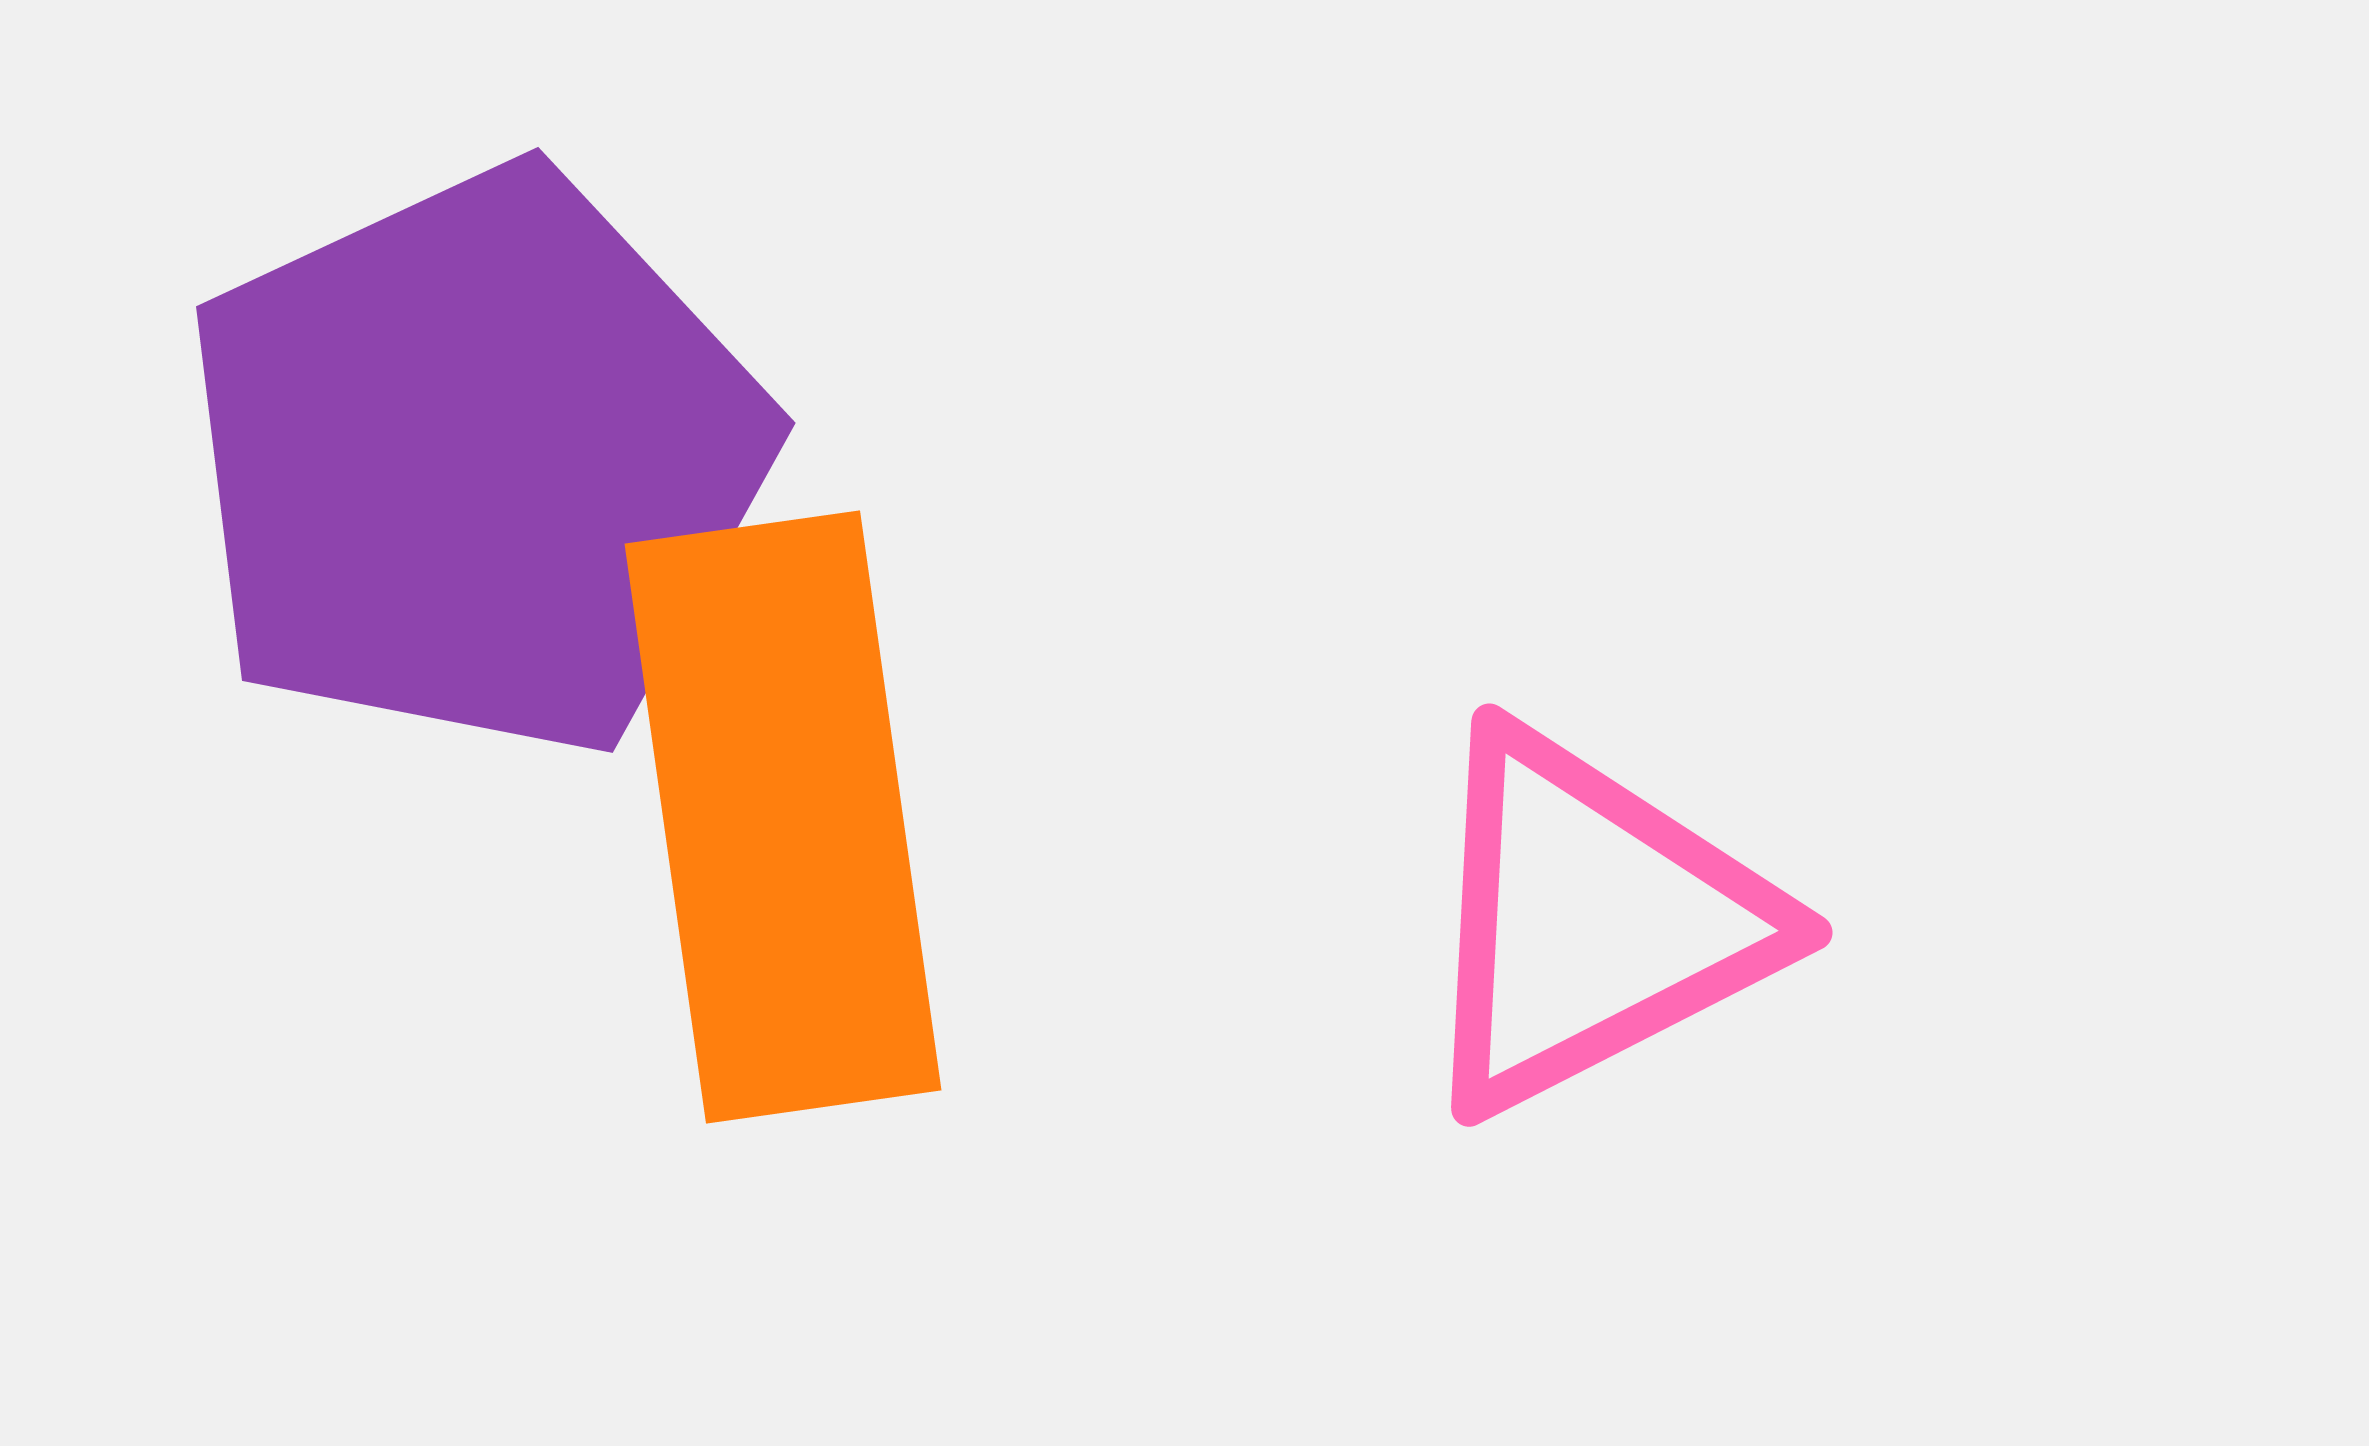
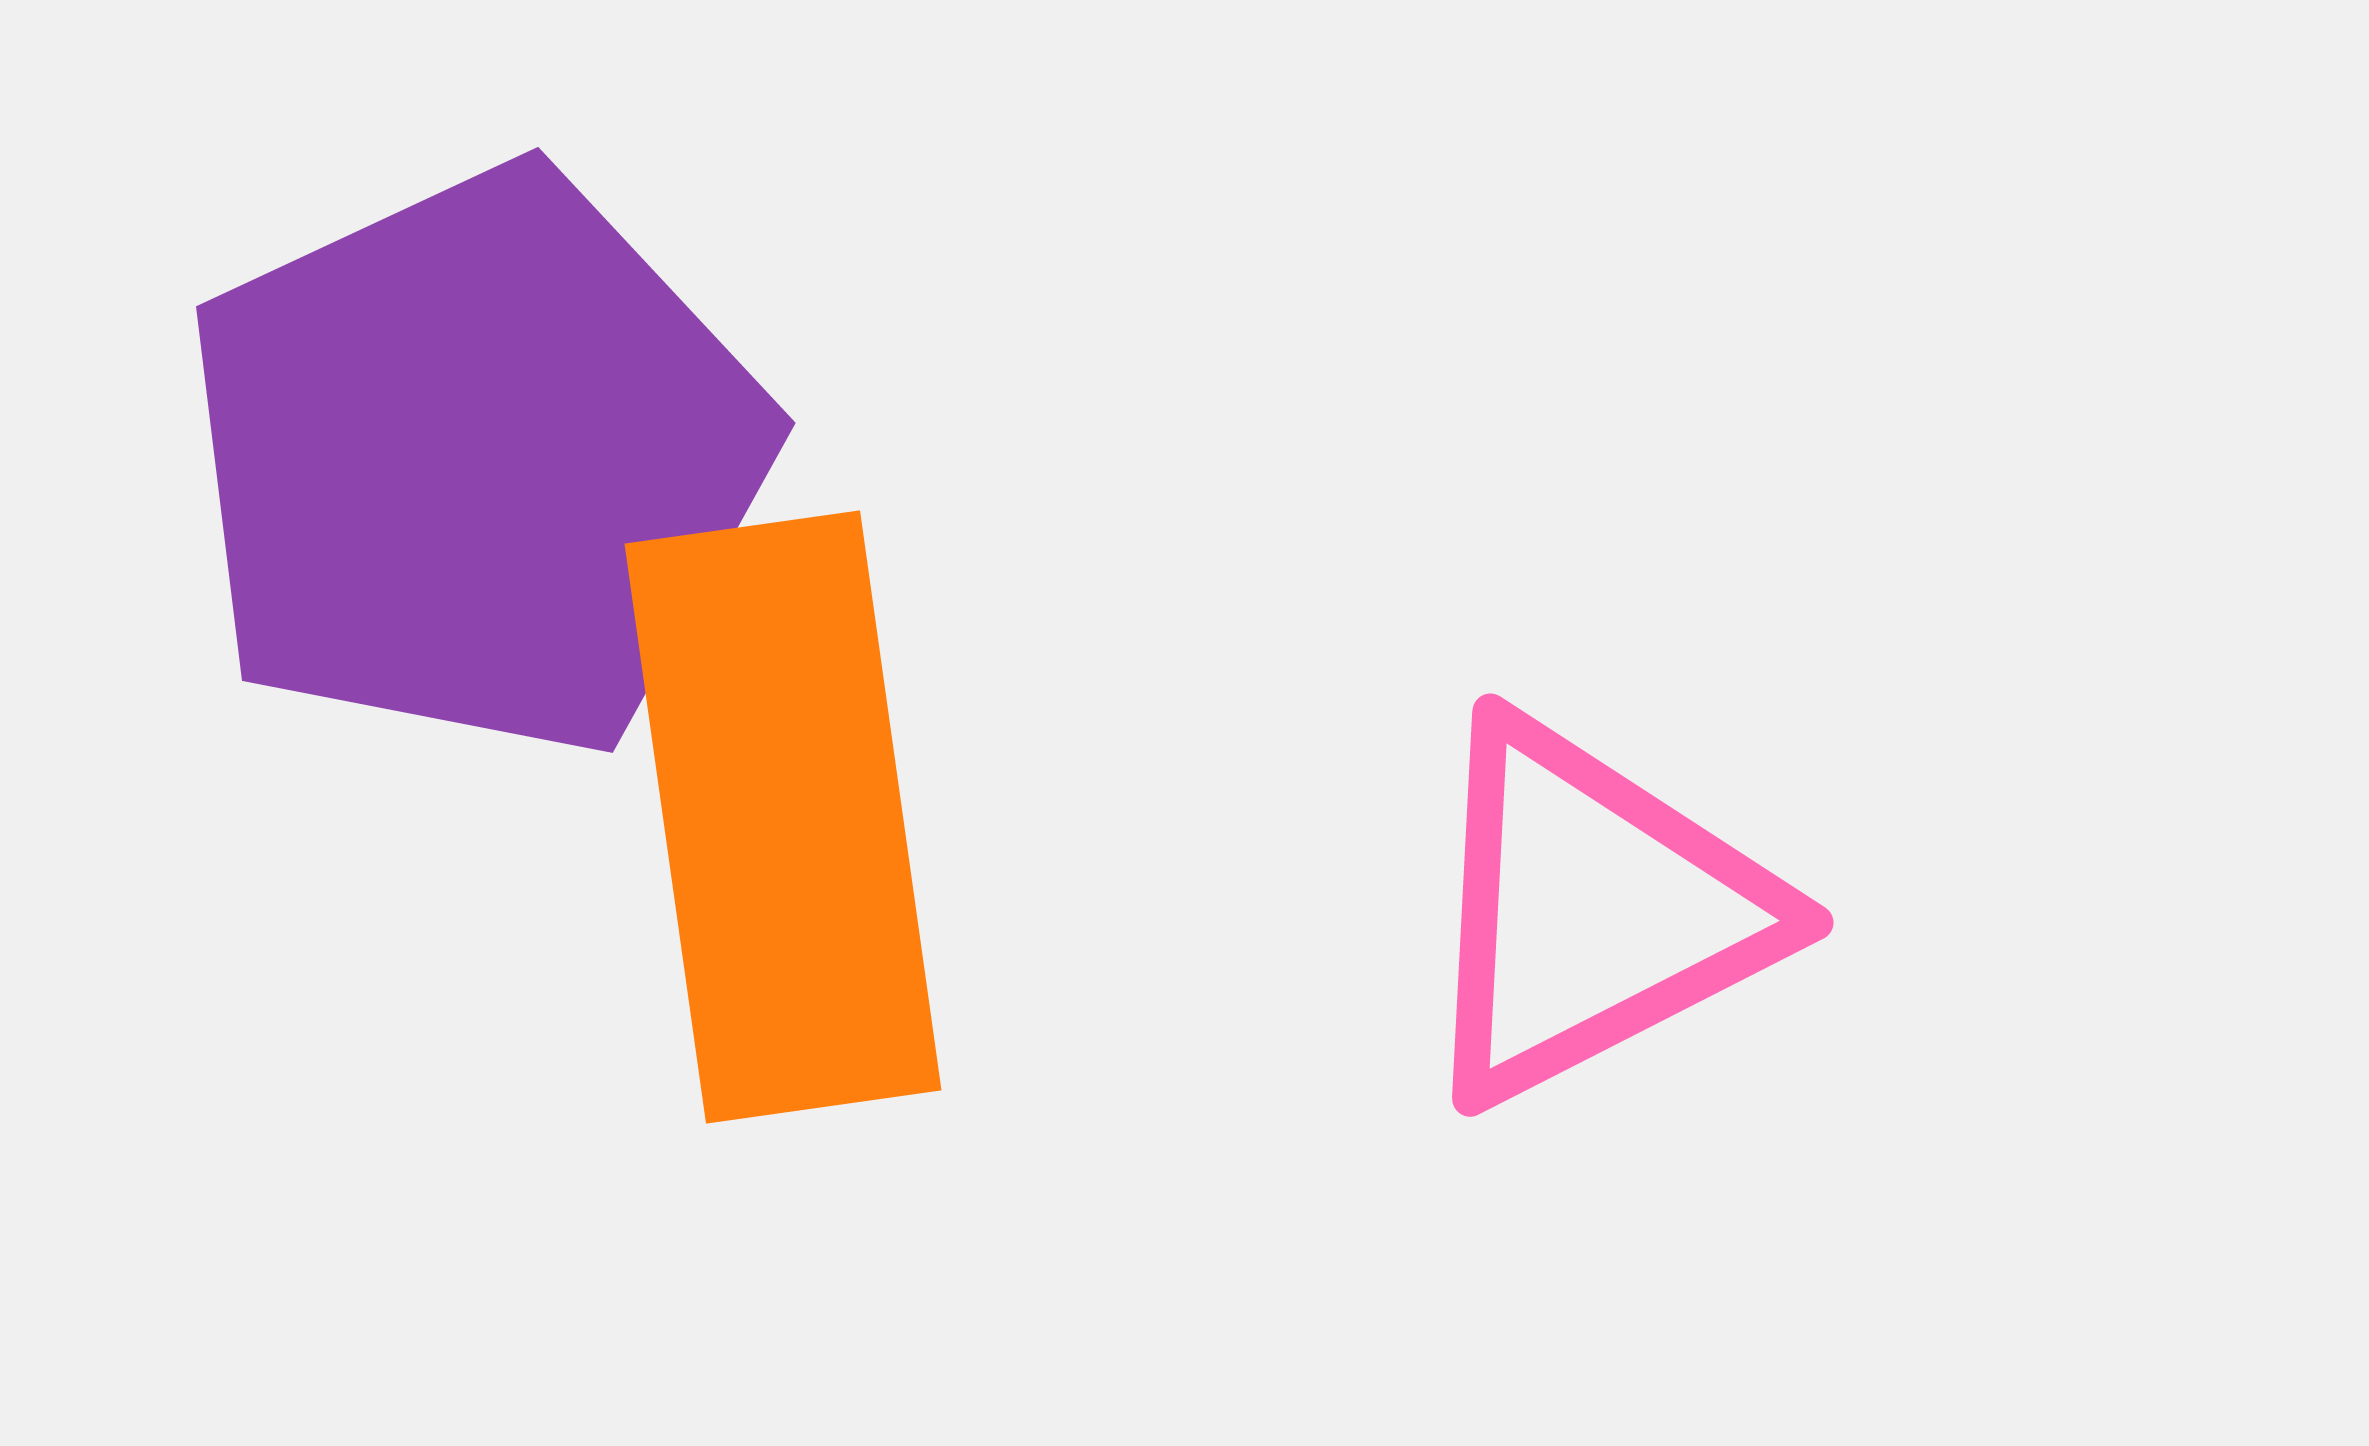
pink triangle: moved 1 px right, 10 px up
